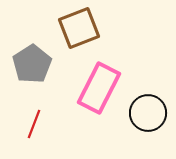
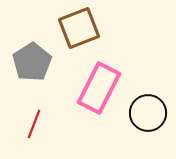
gray pentagon: moved 2 px up
